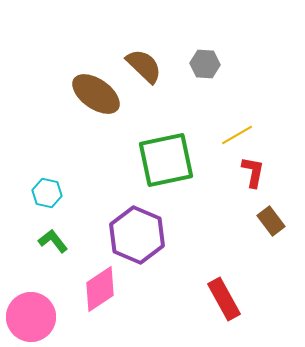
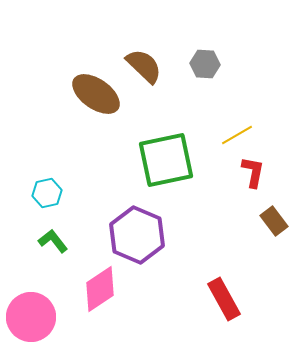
cyan hexagon: rotated 24 degrees counterclockwise
brown rectangle: moved 3 px right
